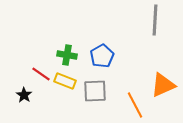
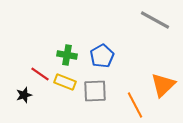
gray line: rotated 64 degrees counterclockwise
red line: moved 1 px left
yellow rectangle: moved 1 px down
orange triangle: rotated 20 degrees counterclockwise
black star: rotated 21 degrees clockwise
